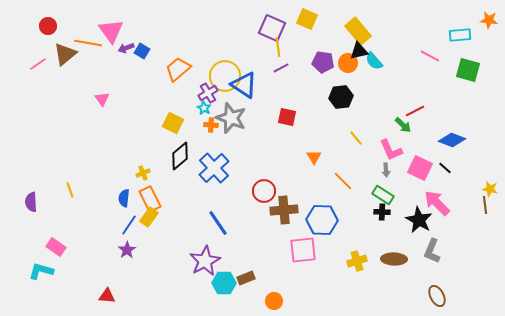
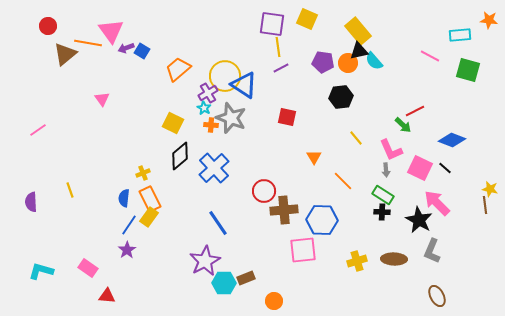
purple square at (272, 28): moved 4 px up; rotated 16 degrees counterclockwise
pink line at (38, 64): moved 66 px down
pink rectangle at (56, 247): moved 32 px right, 21 px down
